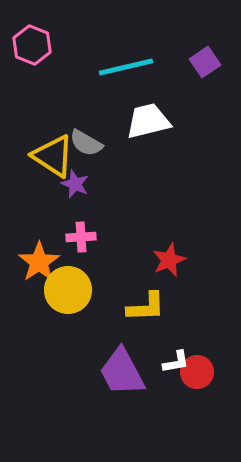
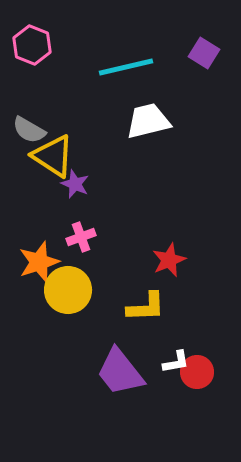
purple square: moved 1 px left, 9 px up; rotated 24 degrees counterclockwise
gray semicircle: moved 57 px left, 13 px up
pink cross: rotated 16 degrees counterclockwise
orange star: rotated 15 degrees clockwise
purple trapezoid: moved 2 px left; rotated 10 degrees counterclockwise
